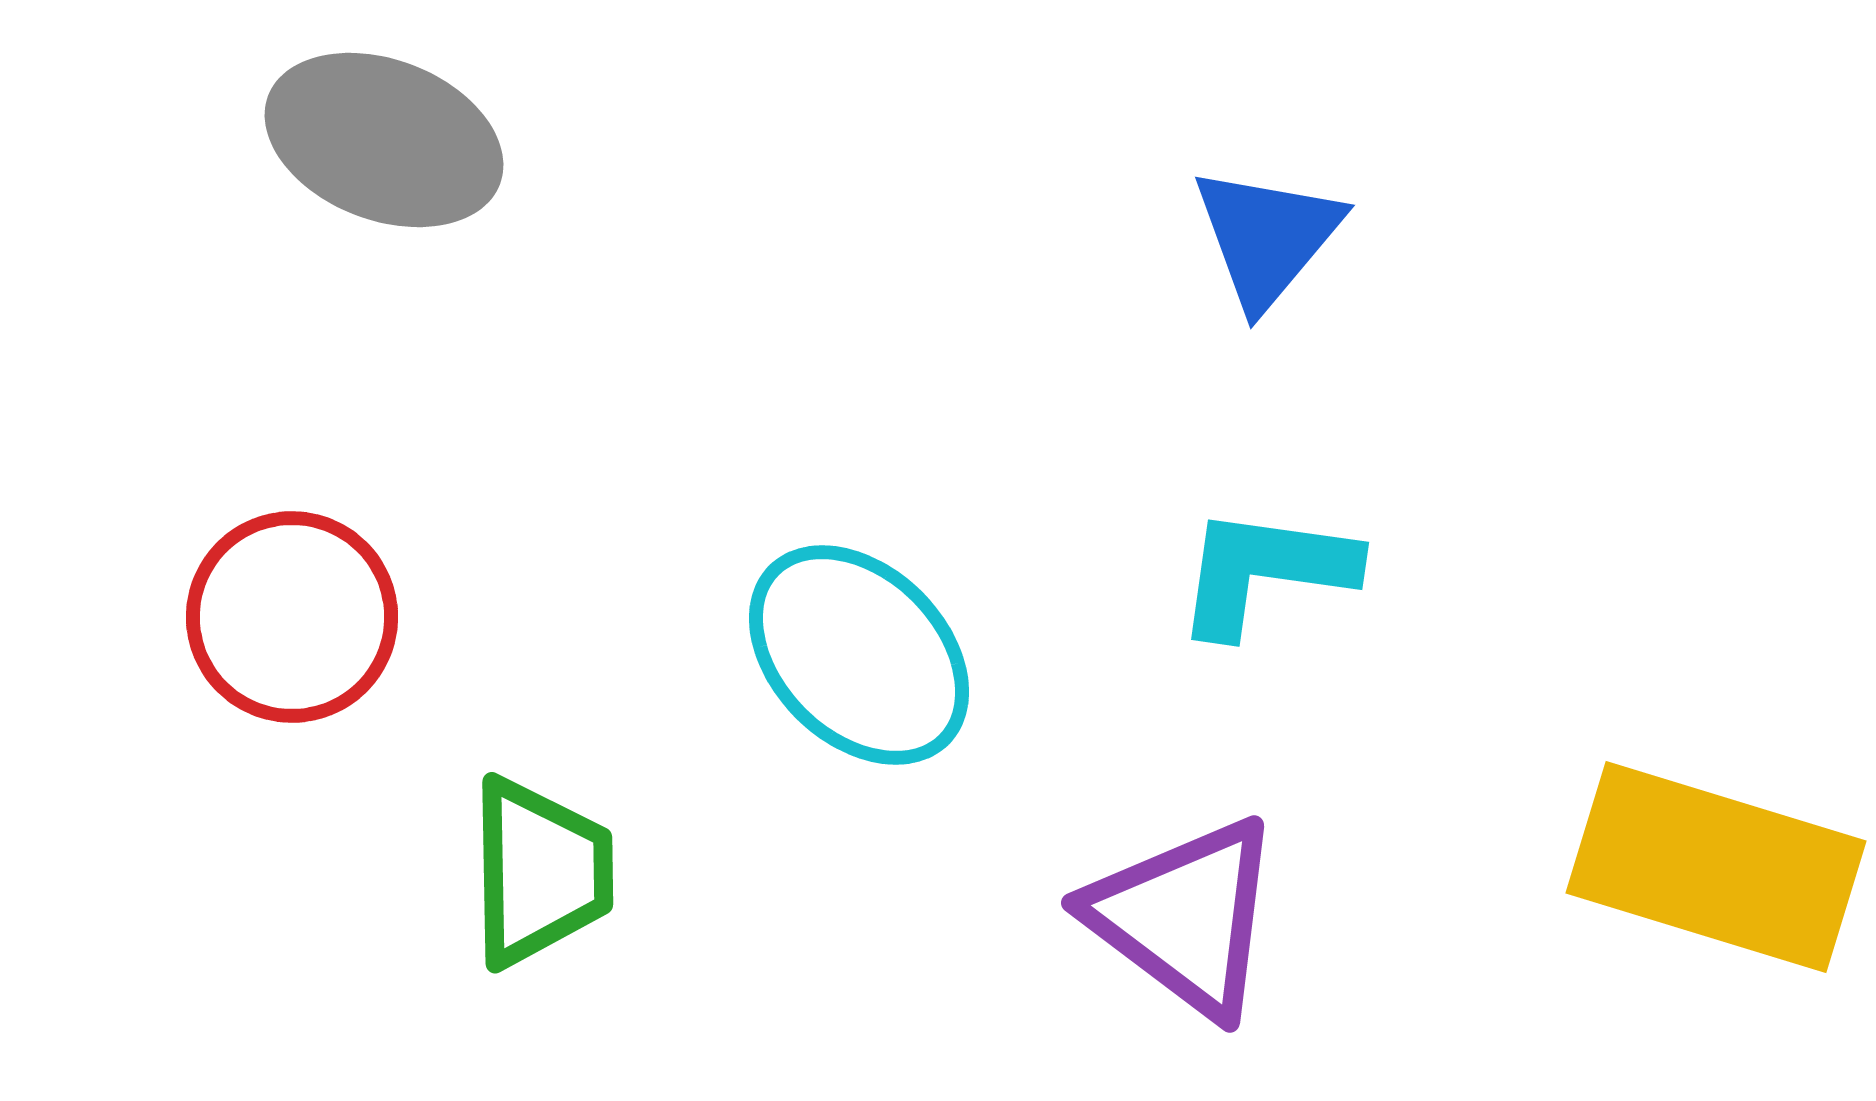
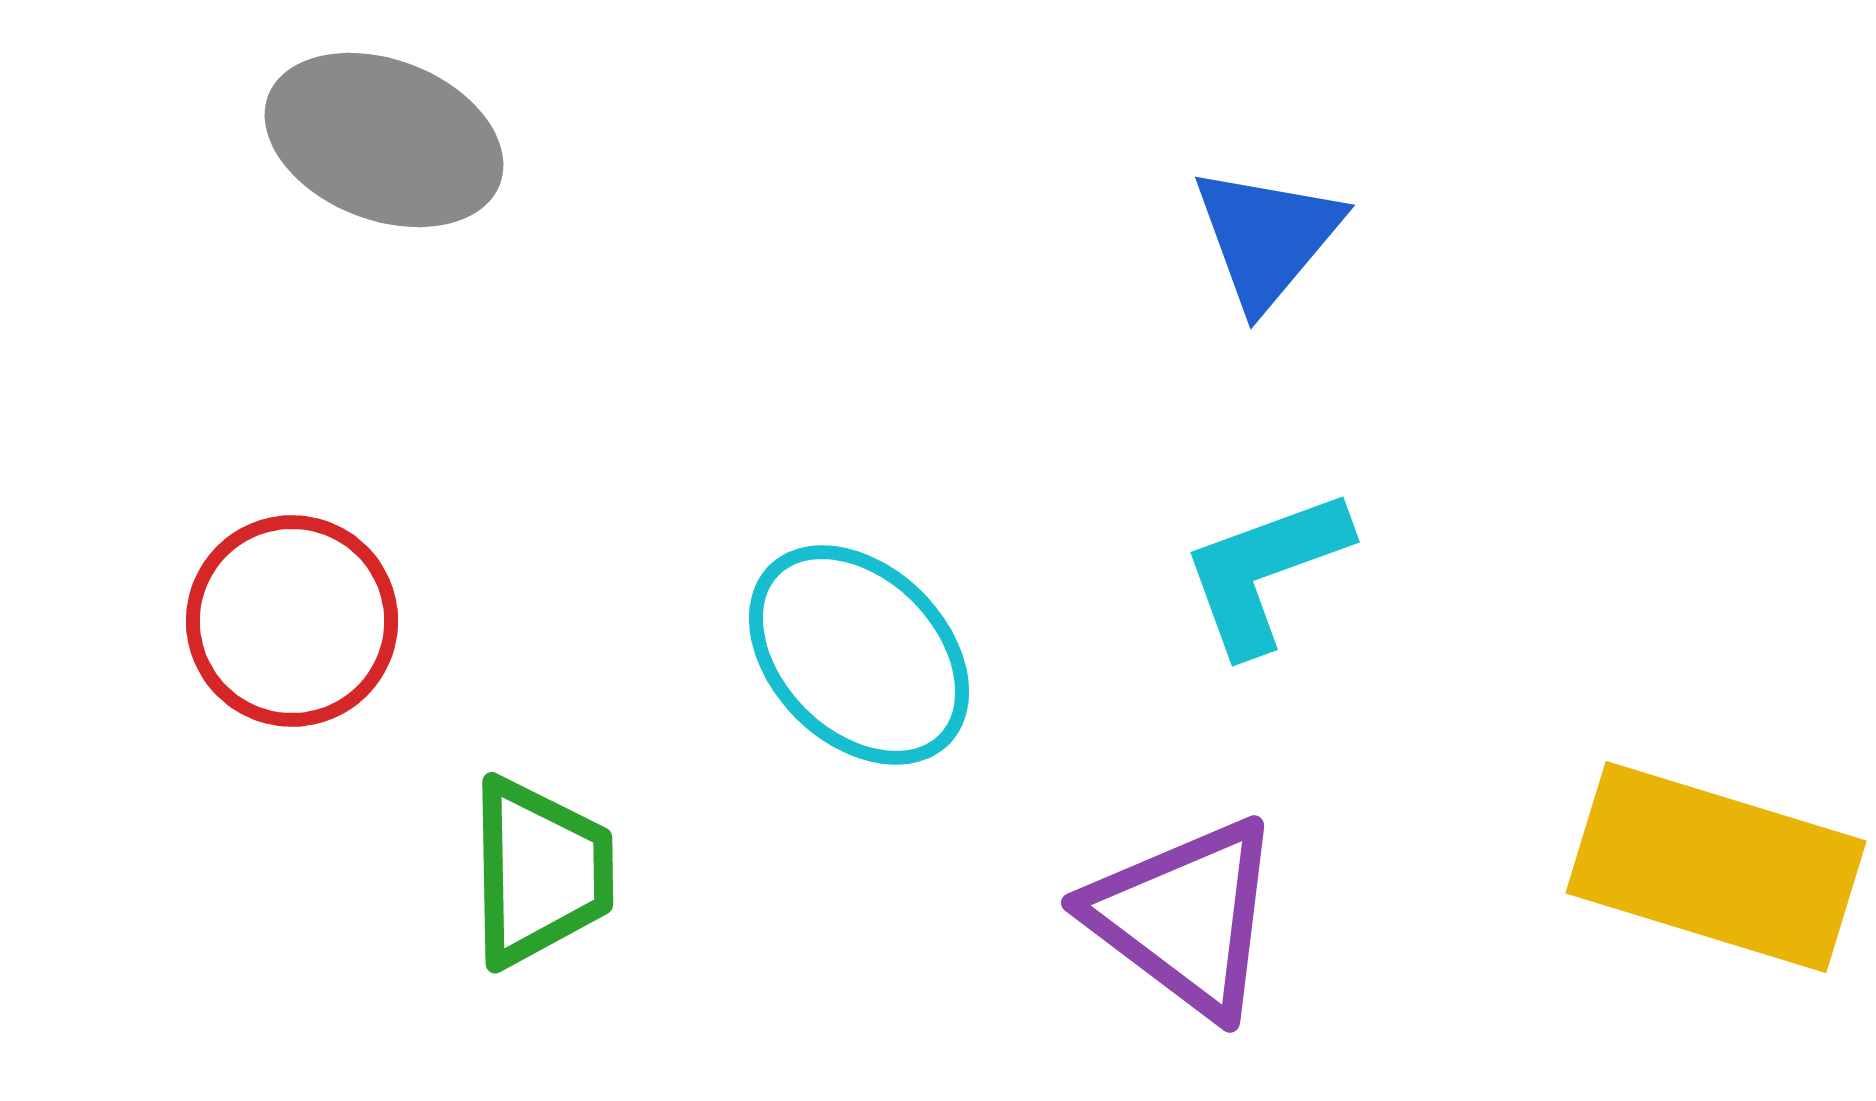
cyan L-shape: rotated 28 degrees counterclockwise
red circle: moved 4 px down
